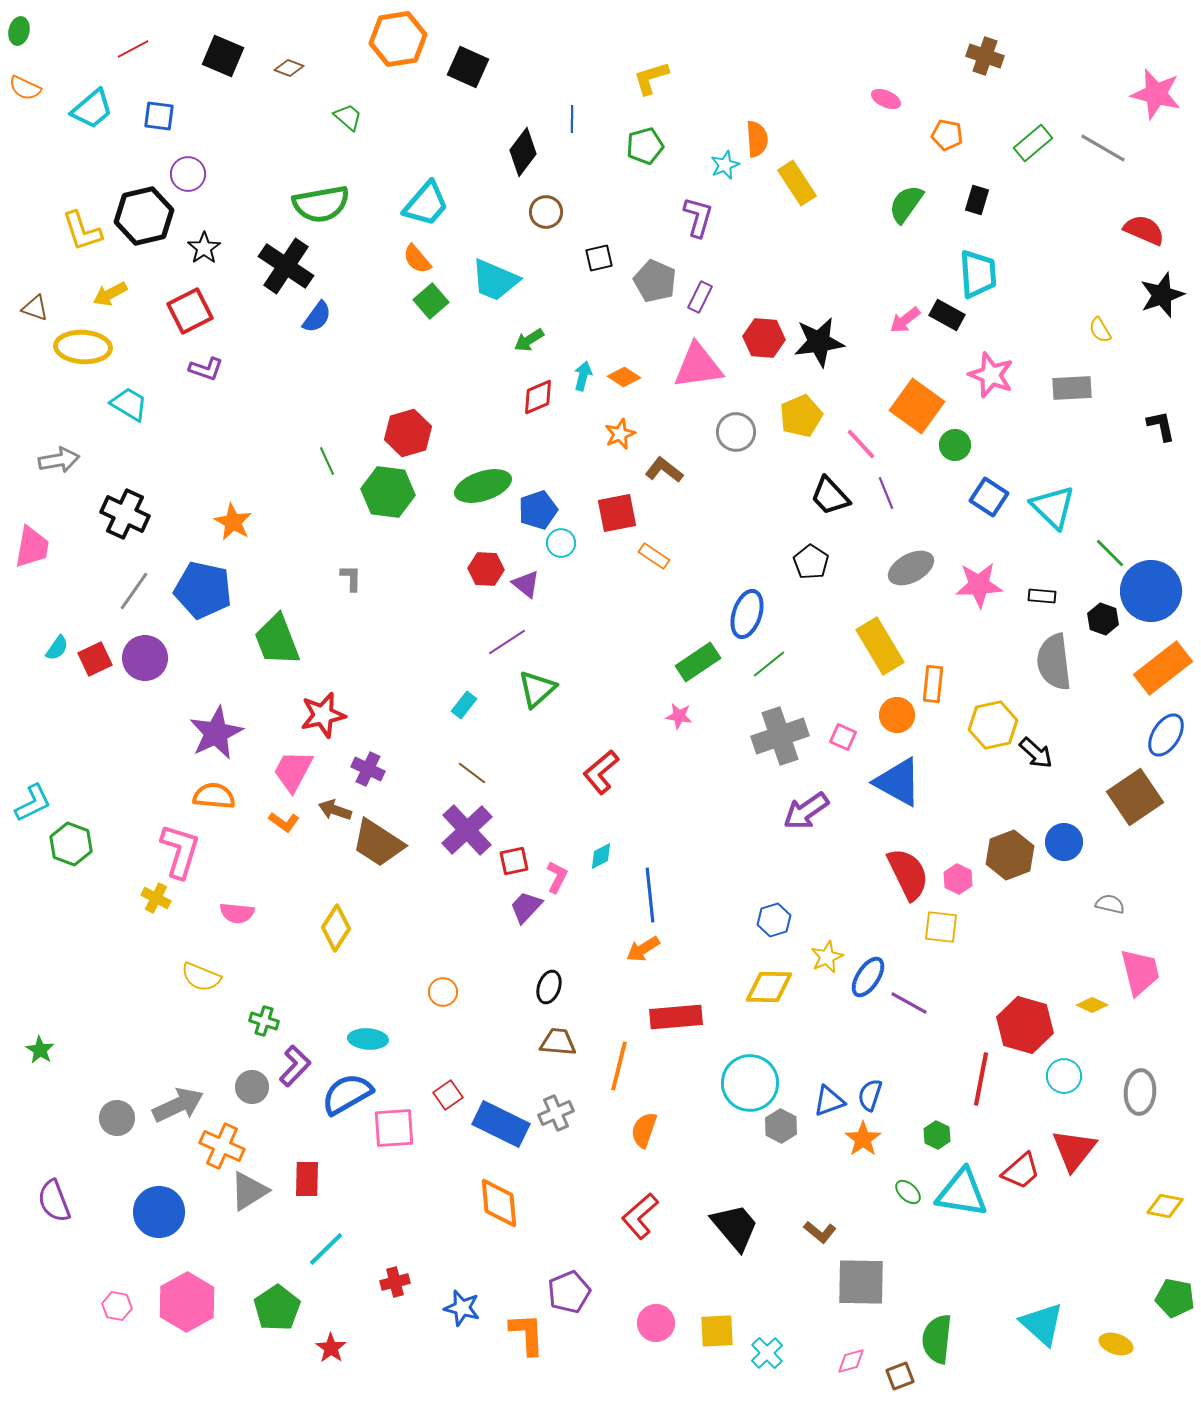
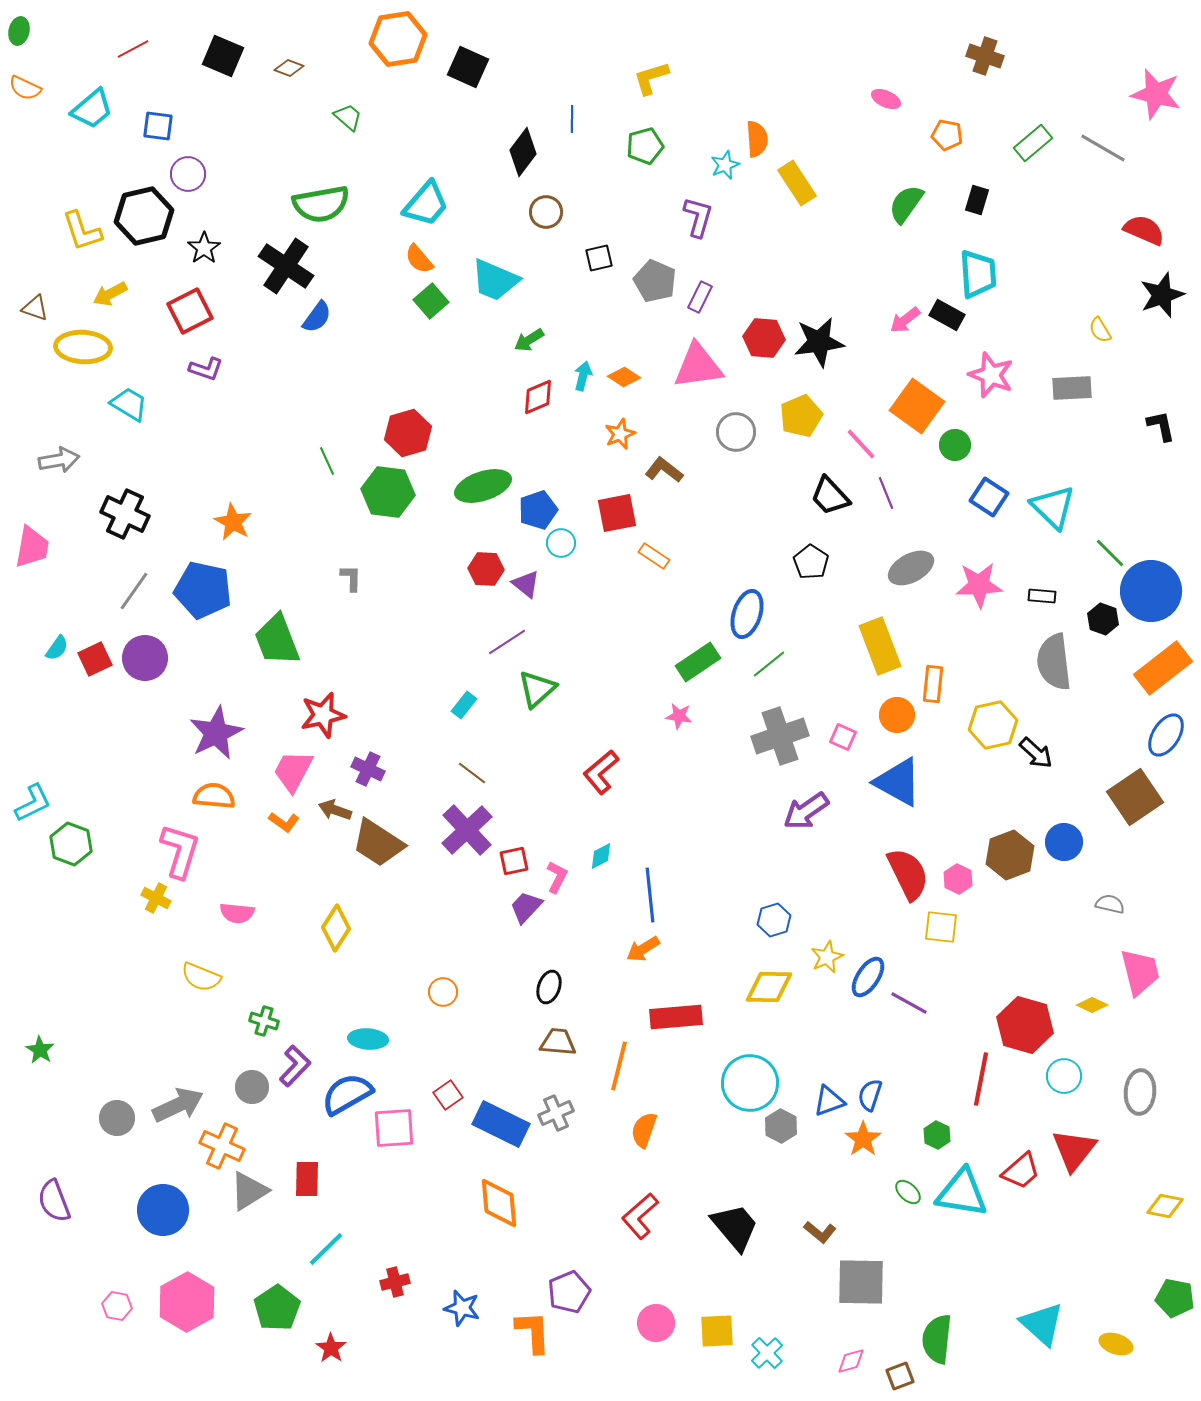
blue square at (159, 116): moved 1 px left, 10 px down
orange semicircle at (417, 259): moved 2 px right
yellow rectangle at (880, 646): rotated 10 degrees clockwise
blue circle at (159, 1212): moved 4 px right, 2 px up
orange L-shape at (527, 1334): moved 6 px right, 2 px up
